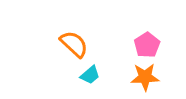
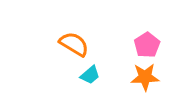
orange semicircle: rotated 12 degrees counterclockwise
